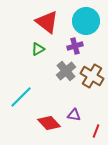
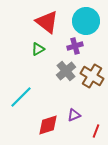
purple triangle: rotated 32 degrees counterclockwise
red diamond: moved 1 px left, 2 px down; rotated 65 degrees counterclockwise
